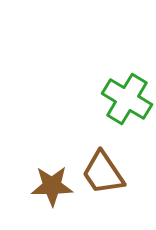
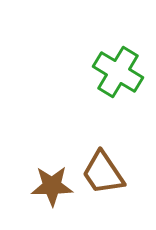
green cross: moved 9 px left, 27 px up
